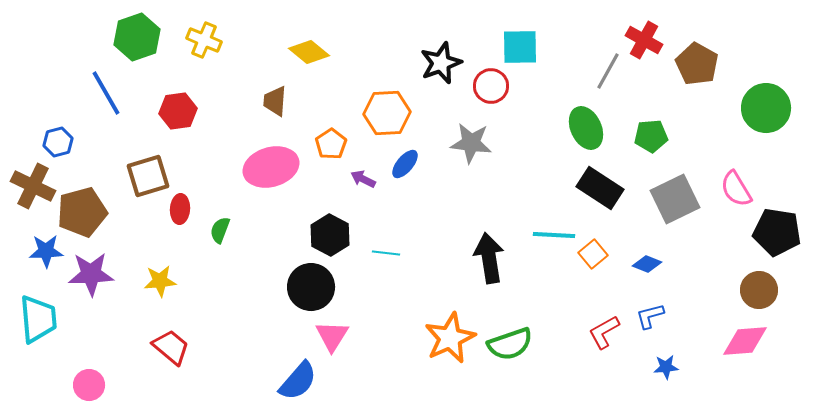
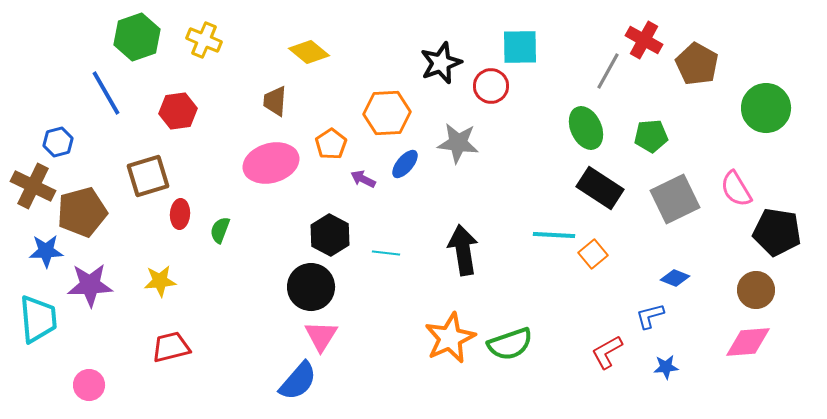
gray star at (471, 143): moved 13 px left
pink ellipse at (271, 167): moved 4 px up
red ellipse at (180, 209): moved 5 px down
black arrow at (489, 258): moved 26 px left, 8 px up
blue diamond at (647, 264): moved 28 px right, 14 px down
purple star at (91, 274): moved 1 px left, 11 px down
brown circle at (759, 290): moved 3 px left
red L-shape at (604, 332): moved 3 px right, 20 px down
pink triangle at (332, 336): moved 11 px left
pink diamond at (745, 341): moved 3 px right, 1 px down
red trapezoid at (171, 347): rotated 54 degrees counterclockwise
